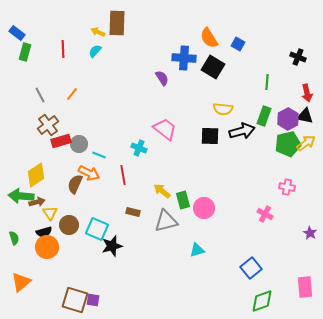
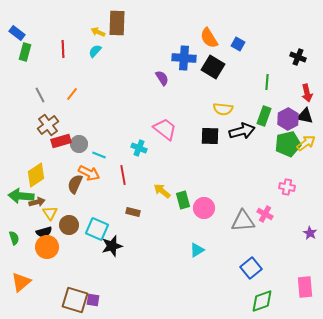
gray triangle at (166, 221): moved 77 px right; rotated 10 degrees clockwise
cyan triangle at (197, 250): rotated 14 degrees counterclockwise
